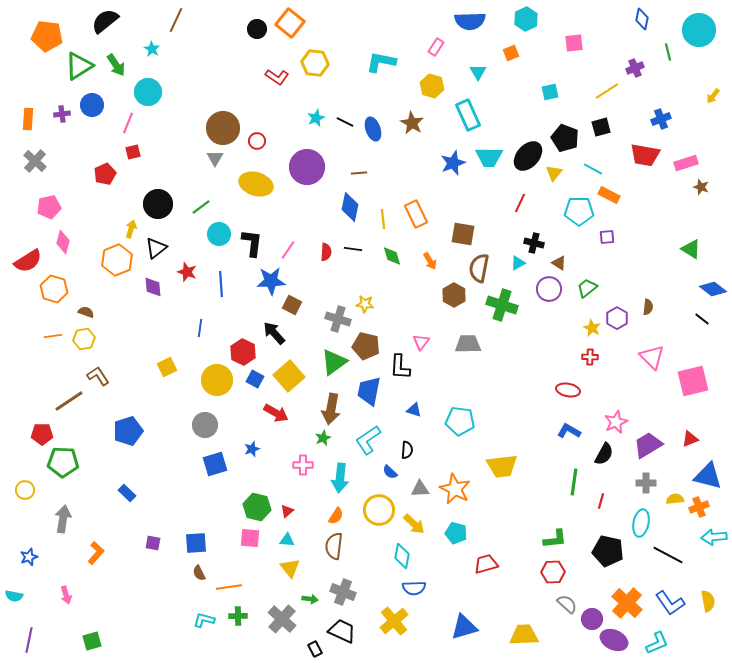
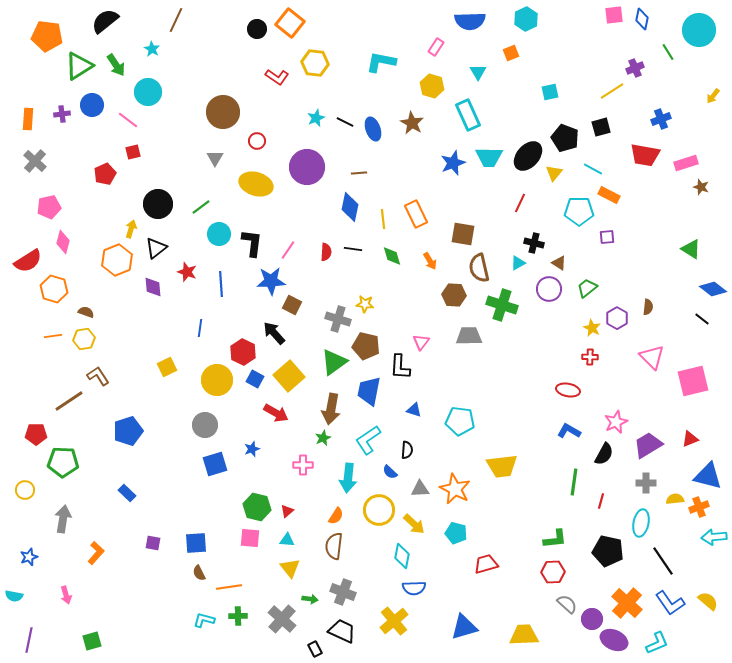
pink square at (574, 43): moved 40 px right, 28 px up
green line at (668, 52): rotated 18 degrees counterclockwise
yellow line at (607, 91): moved 5 px right
pink line at (128, 123): moved 3 px up; rotated 75 degrees counterclockwise
brown circle at (223, 128): moved 16 px up
brown semicircle at (479, 268): rotated 24 degrees counterclockwise
brown hexagon at (454, 295): rotated 25 degrees counterclockwise
gray trapezoid at (468, 344): moved 1 px right, 8 px up
red pentagon at (42, 434): moved 6 px left
cyan arrow at (340, 478): moved 8 px right
black line at (668, 555): moved 5 px left, 6 px down; rotated 28 degrees clockwise
yellow semicircle at (708, 601): rotated 40 degrees counterclockwise
